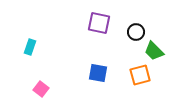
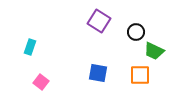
purple square: moved 2 px up; rotated 20 degrees clockwise
green trapezoid: rotated 20 degrees counterclockwise
orange square: rotated 15 degrees clockwise
pink square: moved 7 px up
